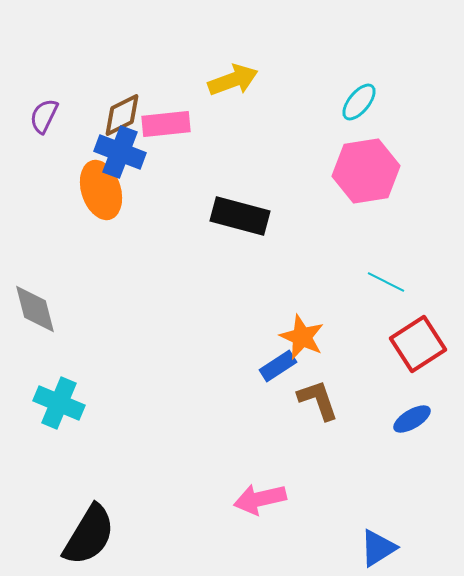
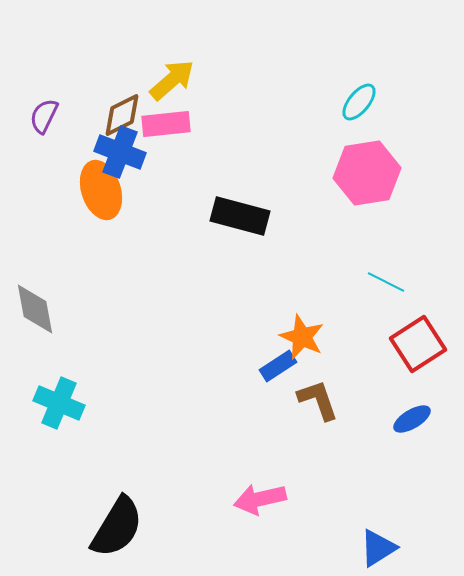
yellow arrow: moved 61 px left; rotated 21 degrees counterclockwise
pink hexagon: moved 1 px right, 2 px down
gray diamond: rotated 4 degrees clockwise
black semicircle: moved 28 px right, 8 px up
